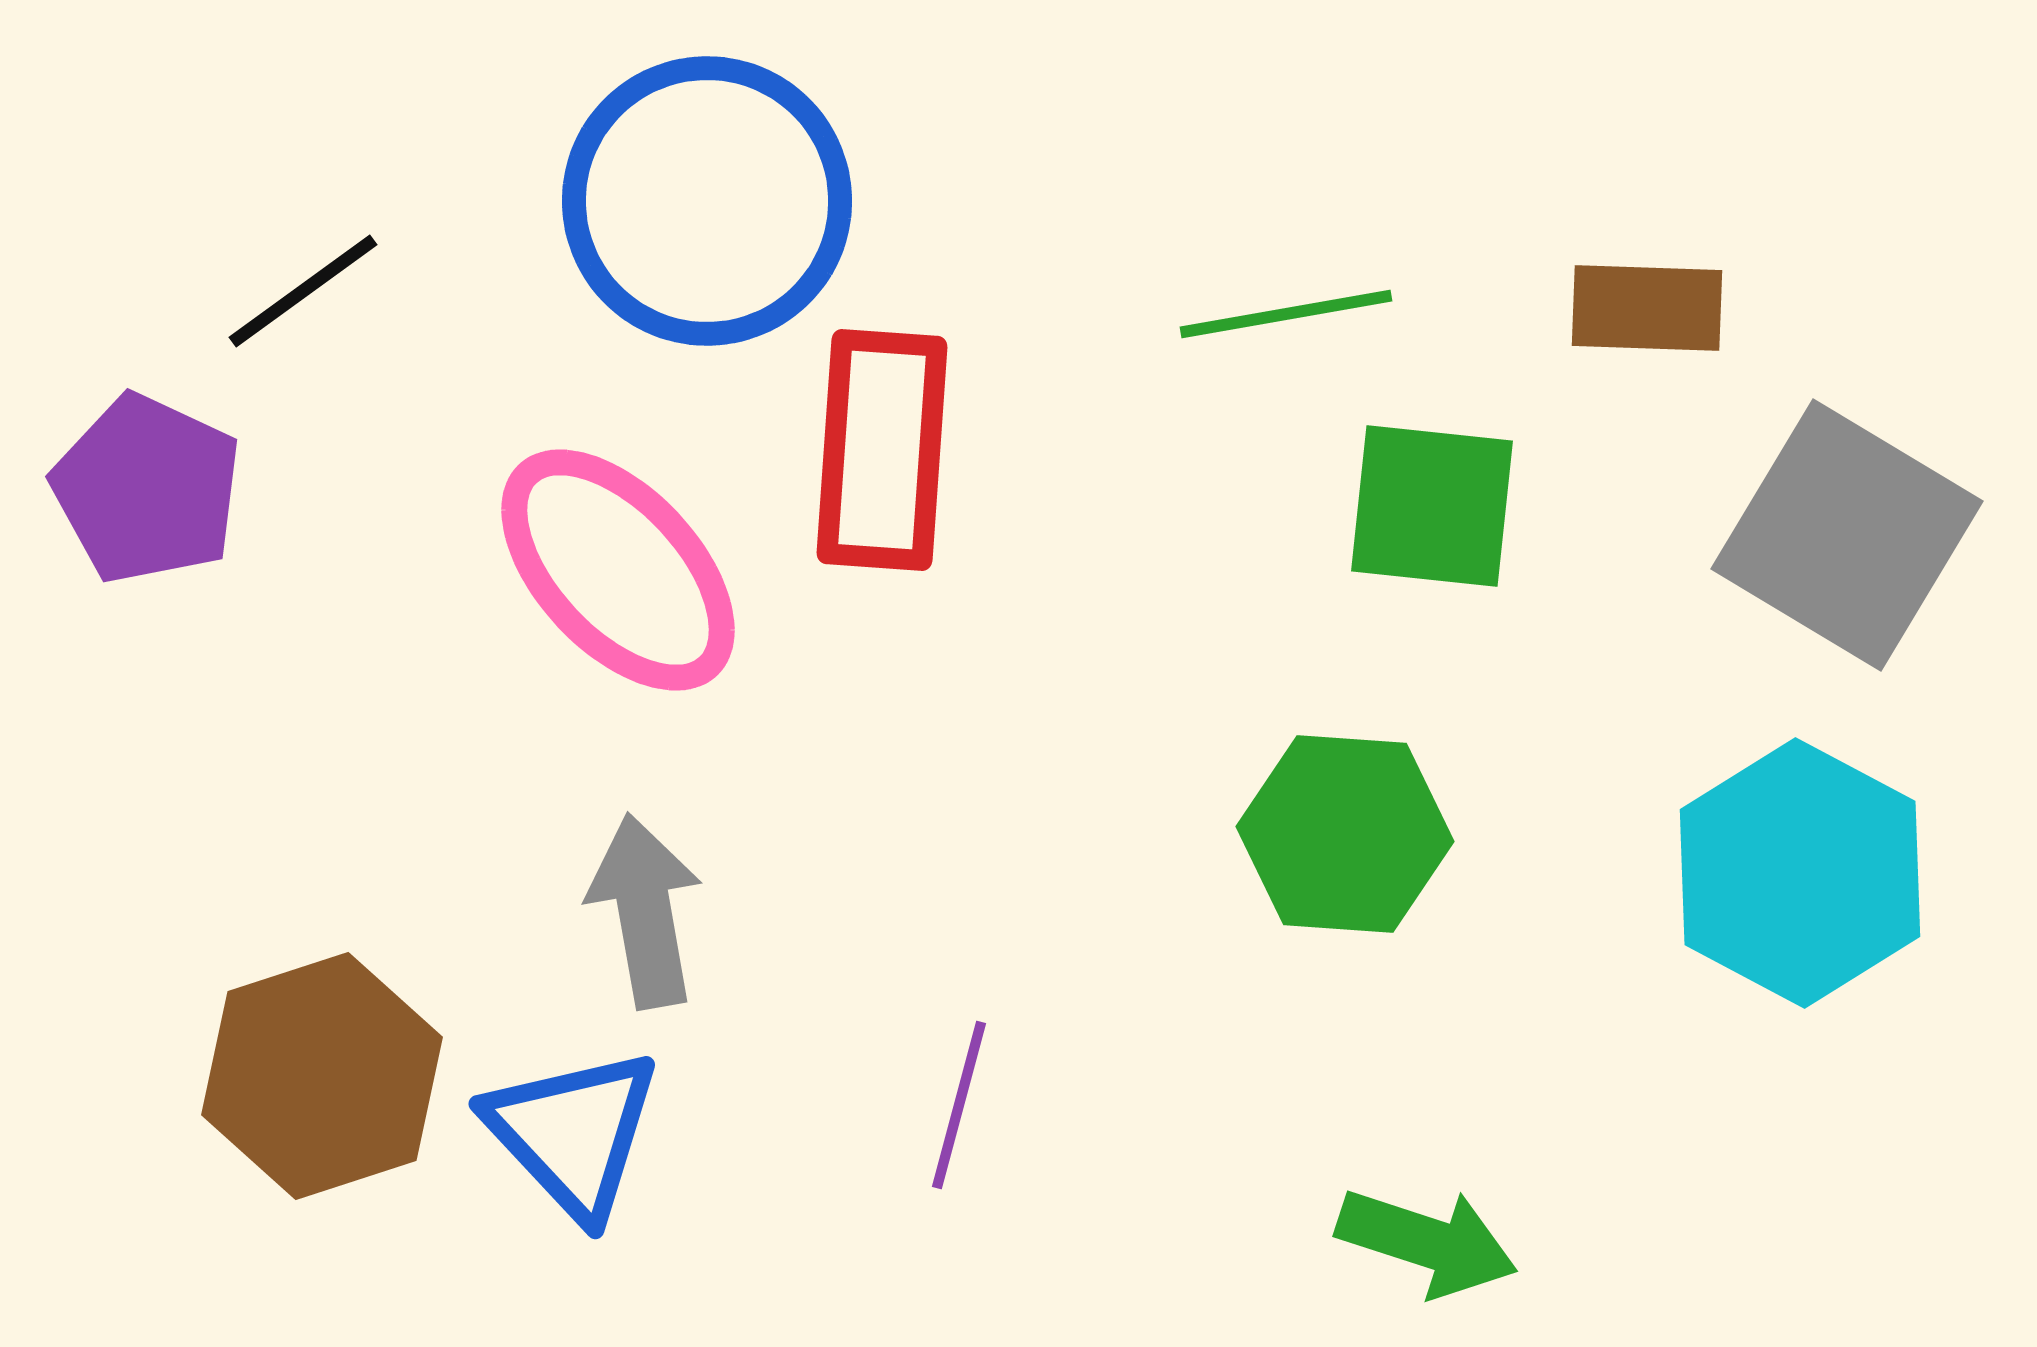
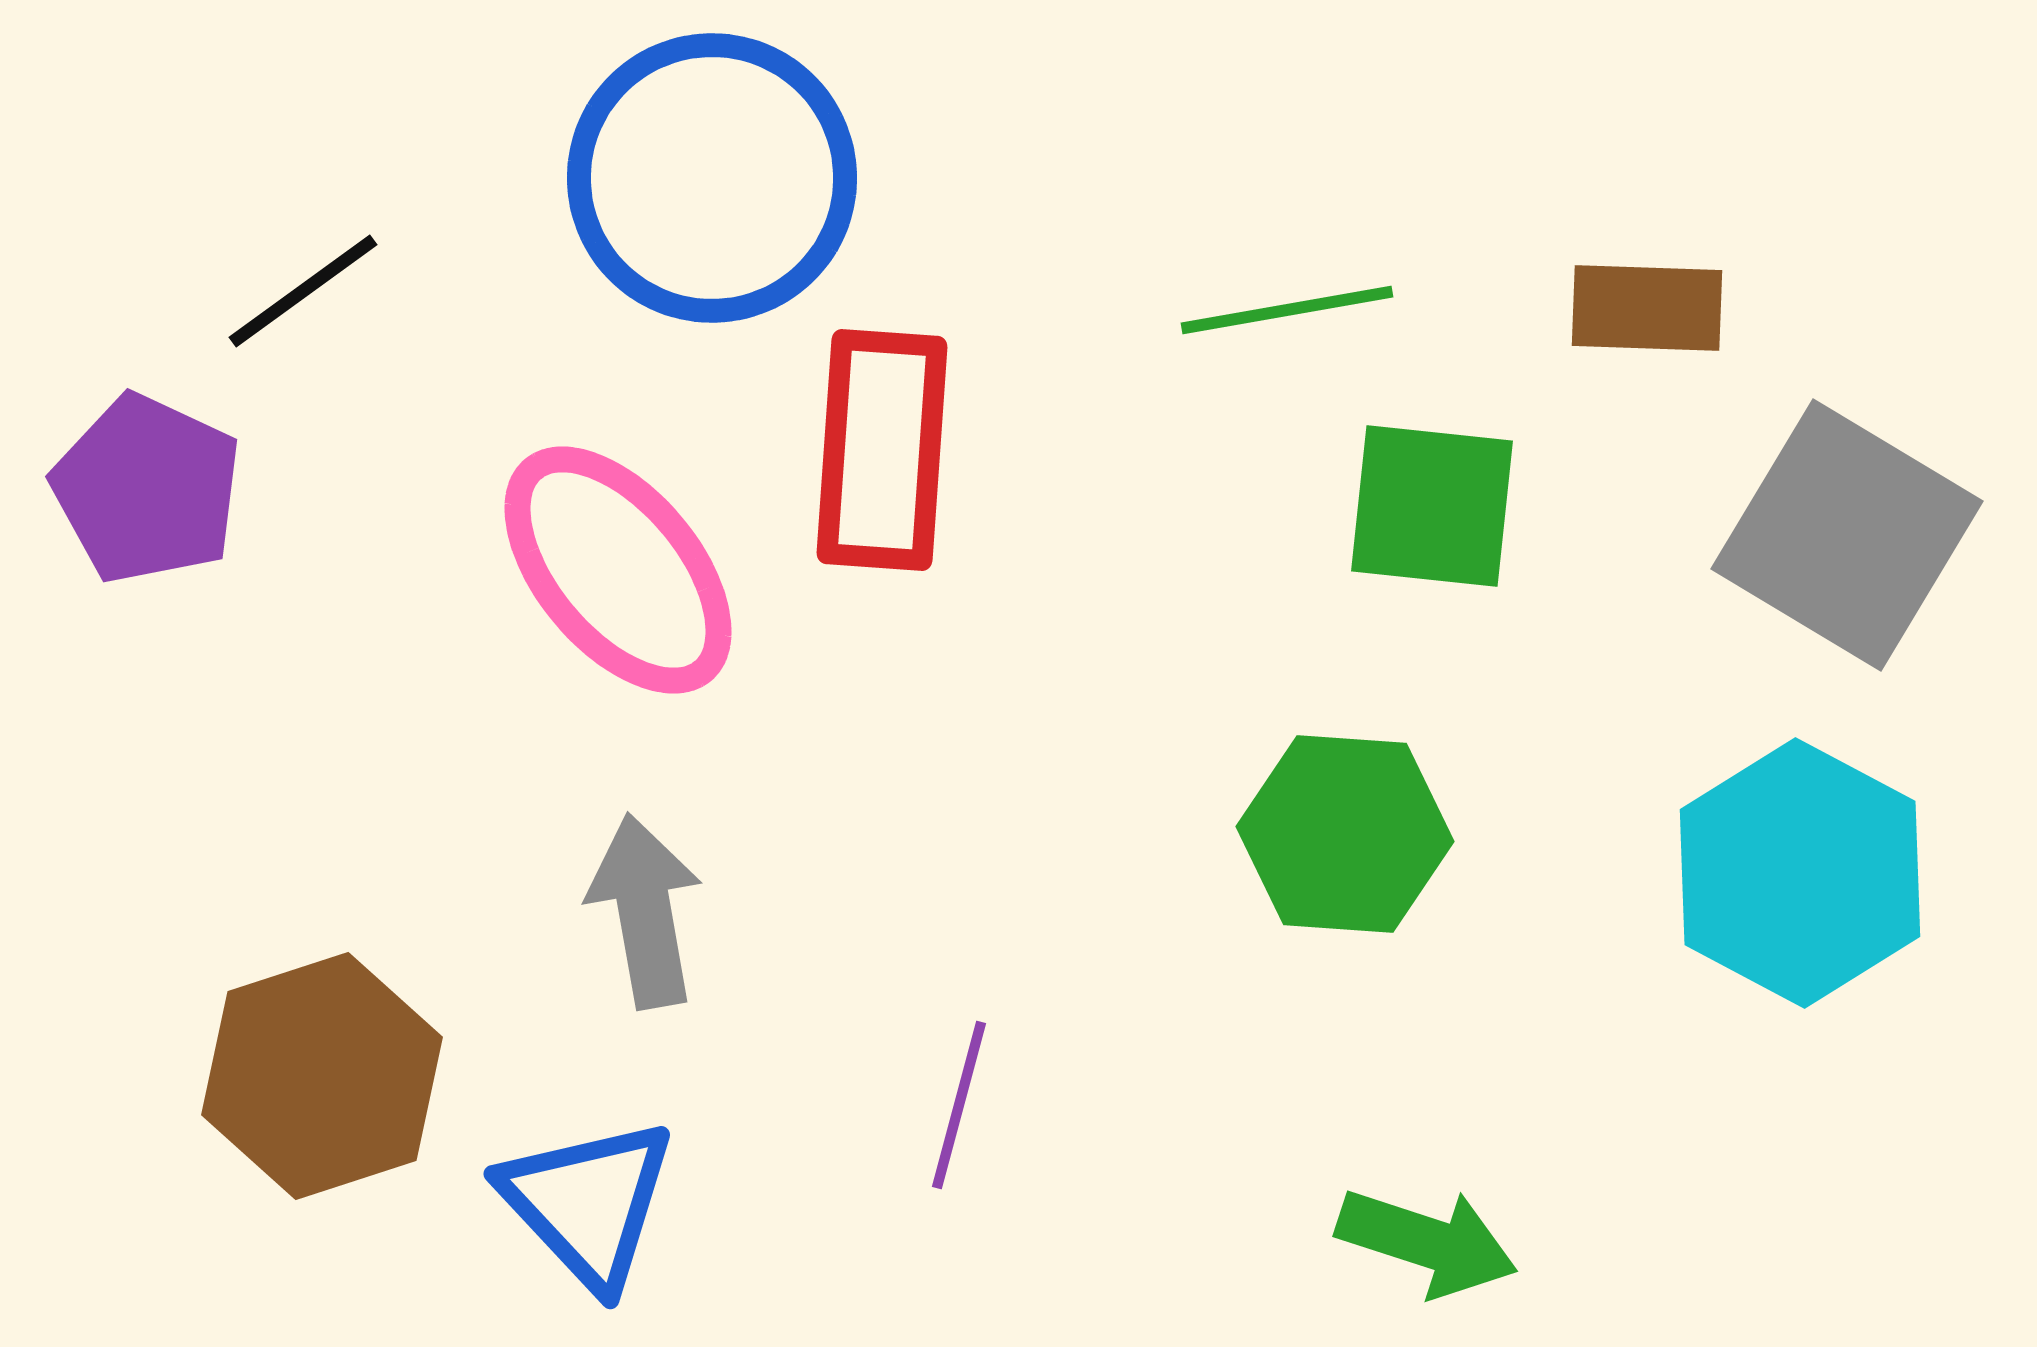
blue circle: moved 5 px right, 23 px up
green line: moved 1 px right, 4 px up
pink ellipse: rotated 3 degrees clockwise
blue triangle: moved 15 px right, 70 px down
